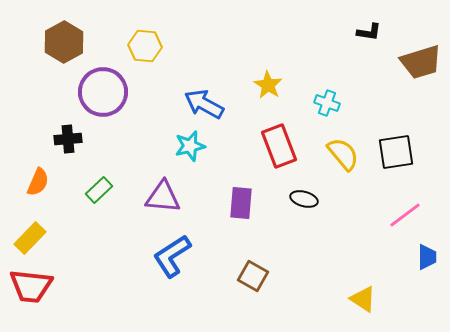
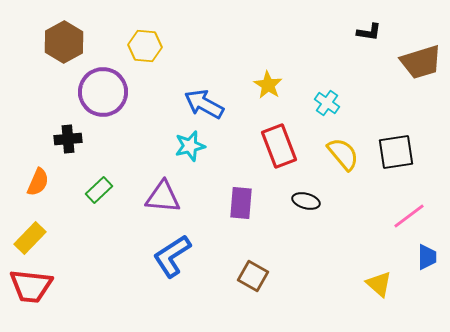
cyan cross: rotated 15 degrees clockwise
black ellipse: moved 2 px right, 2 px down
pink line: moved 4 px right, 1 px down
yellow triangle: moved 16 px right, 15 px up; rotated 8 degrees clockwise
